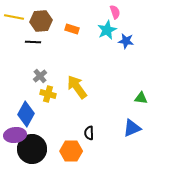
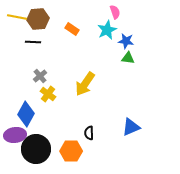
yellow line: moved 3 px right
brown hexagon: moved 3 px left, 2 px up
orange rectangle: rotated 16 degrees clockwise
yellow arrow: moved 8 px right, 3 px up; rotated 110 degrees counterclockwise
yellow cross: rotated 21 degrees clockwise
green triangle: moved 13 px left, 40 px up
blue triangle: moved 1 px left, 1 px up
black circle: moved 4 px right
